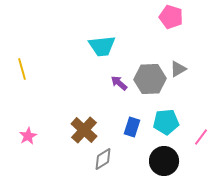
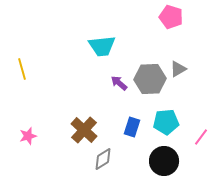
pink star: rotated 12 degrees clockwise
